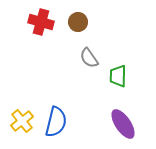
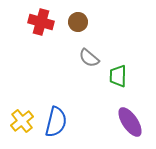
gray semicircle: rotated 15 degrees counterclockwise
purple ellipse: moved 7 px right, 2 px up
